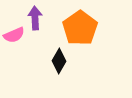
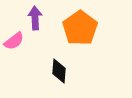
pink semicircle: moved 6 px down; rotated 15 degrees counterclockwise
black diamond: moved 10 px down; rotated 25 degrees counterclockwise
